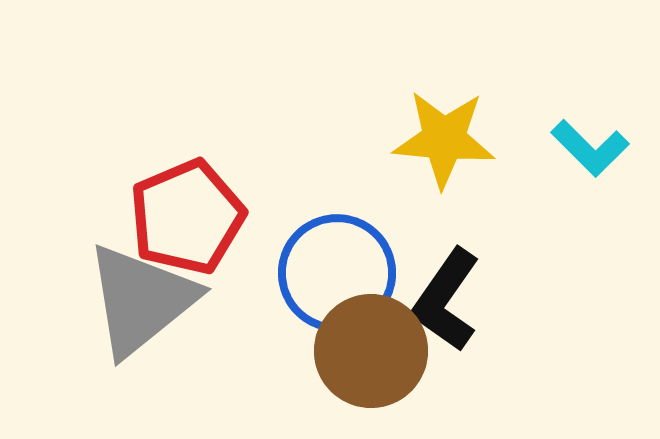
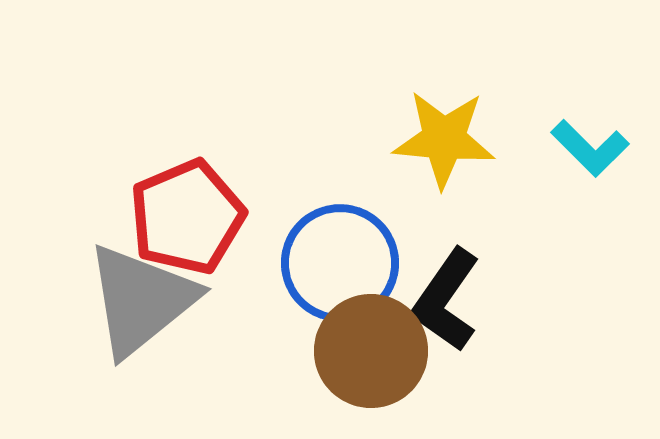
blue circle: moved 3 px right, 10 px up
